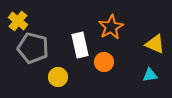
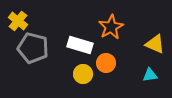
white rectangle: rotated 60 degrees counterclockwise
orange circle: moved 2 px right, 1 px down
yellow circle: moved 25 px right, 3 px up
